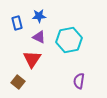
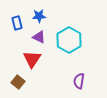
cyan hexagon: rotated 20 degrees counterclockwise
